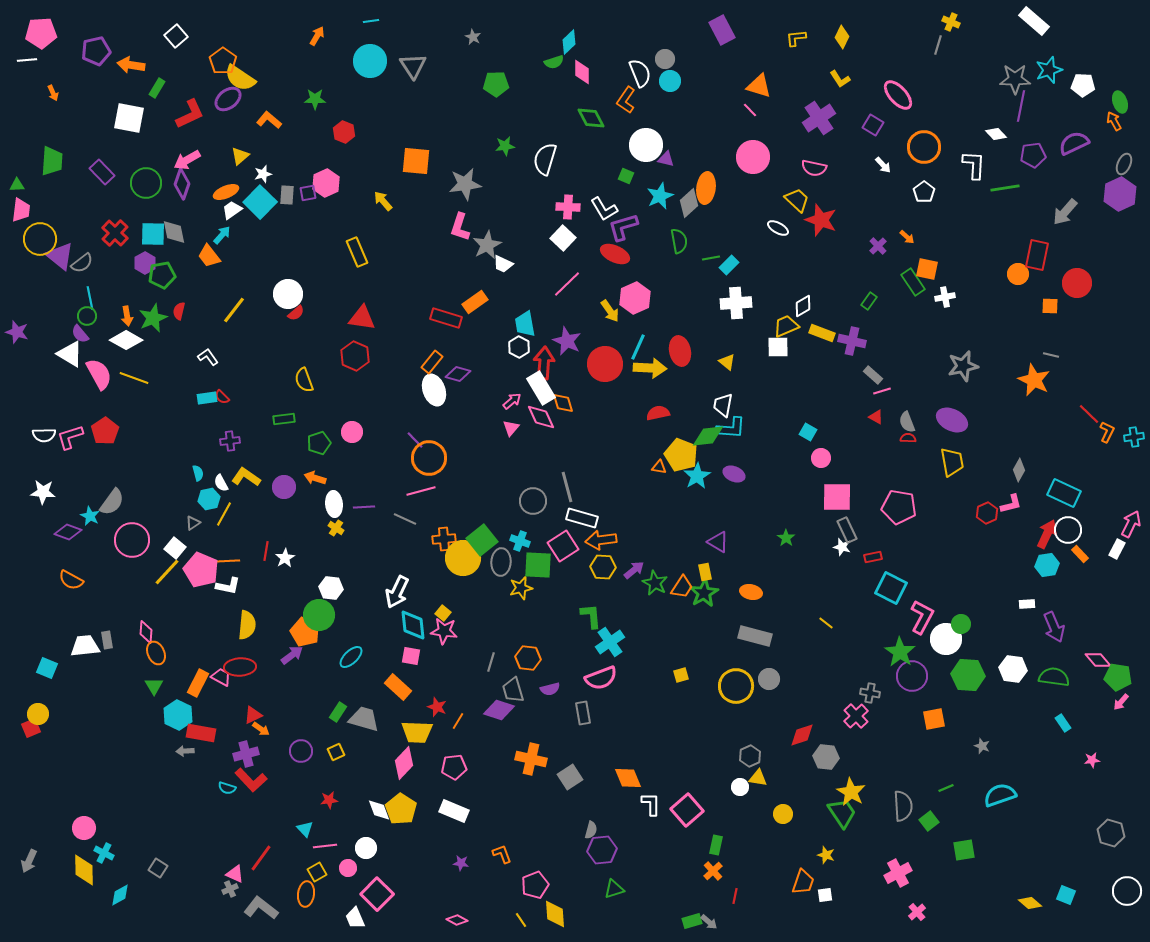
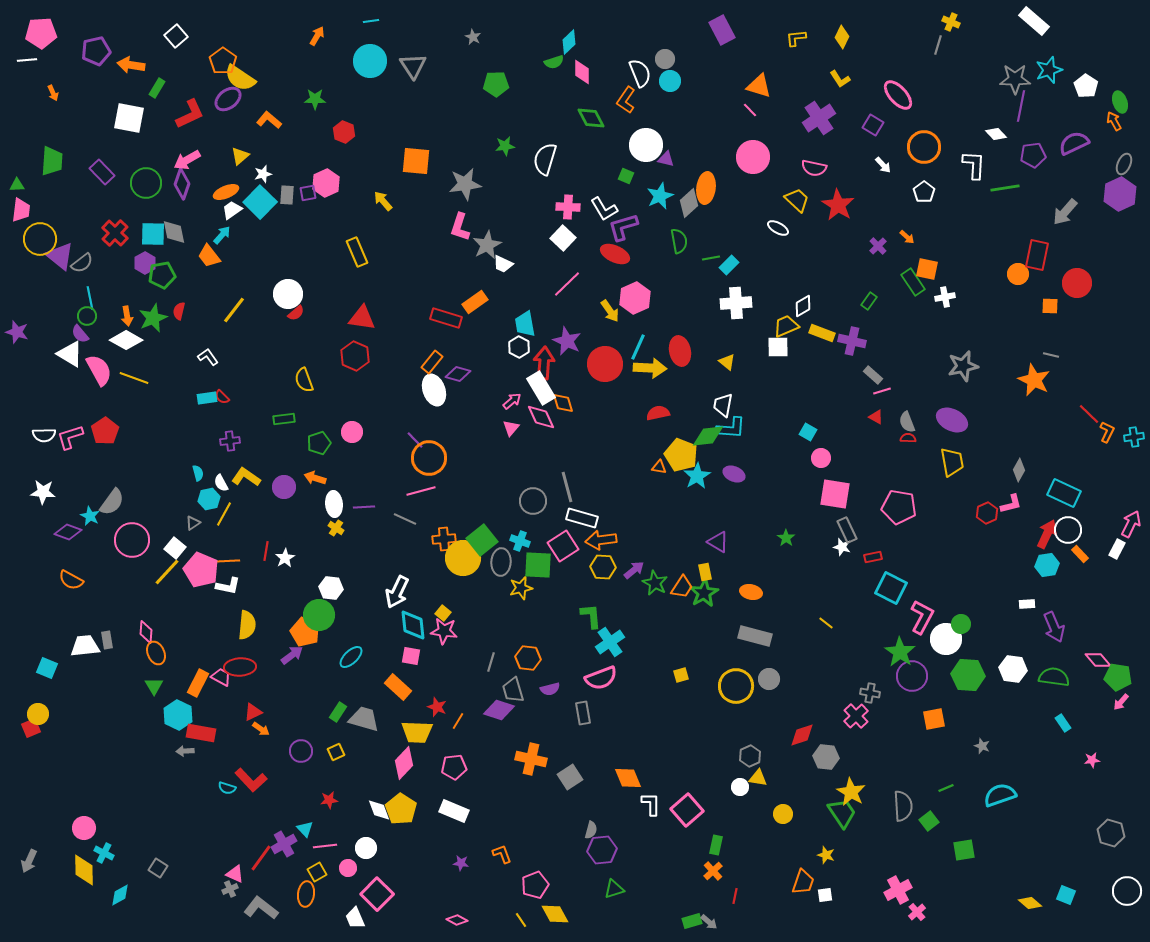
white pentagon at (1083, 85): moved 3 px right, 1 px down; rotated 30 degrees clockwise
red star at (821, 220): moved 17 px right, 15 px up; rotated 12 degrees clockwise
pink semicircle at (99, 374): moved 4 px up
pink square at (837, 497): moved 2 px left, 3 px up; rotated 8 degrees clockwise
red triangle at (253, 715): moved 3 px up
purple cross at (246, 754): moved 38 px right, 90 px down; rotated 15 degrees counterclockwise
pink cross at (898, 873): moved 17 px down
yellow diamond at (555, 914): rotated 24 degrees counterclockwise
